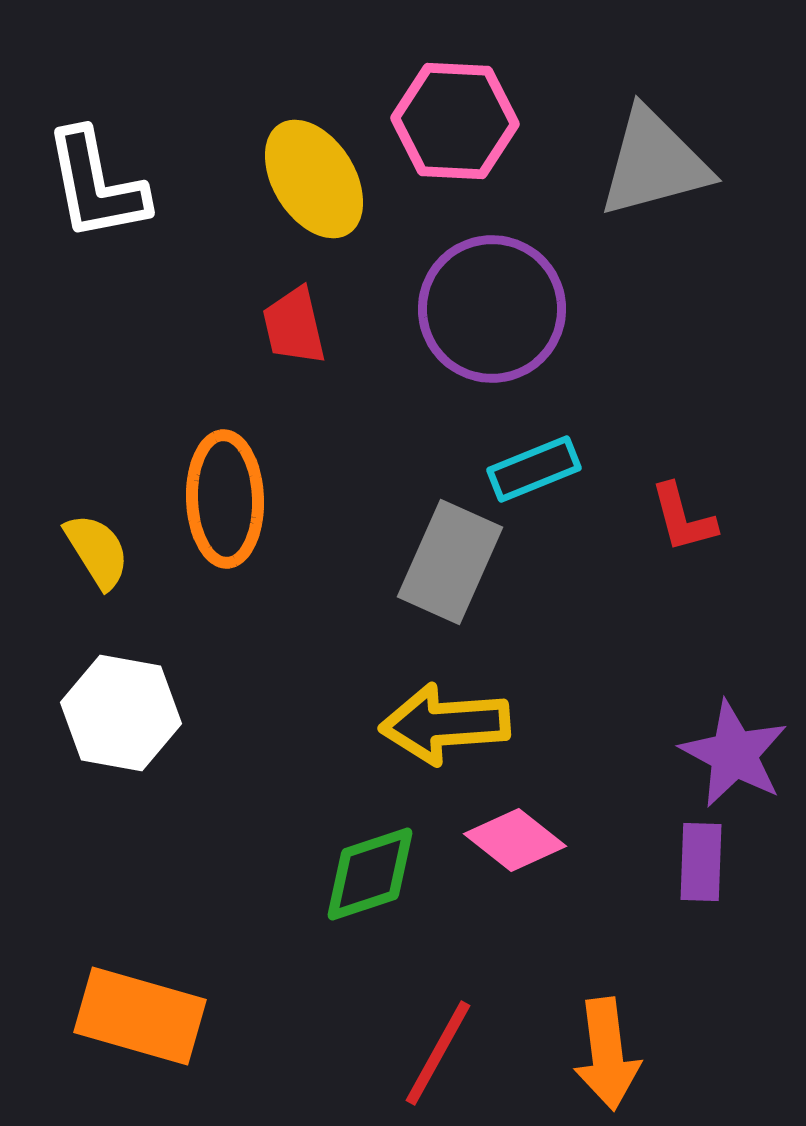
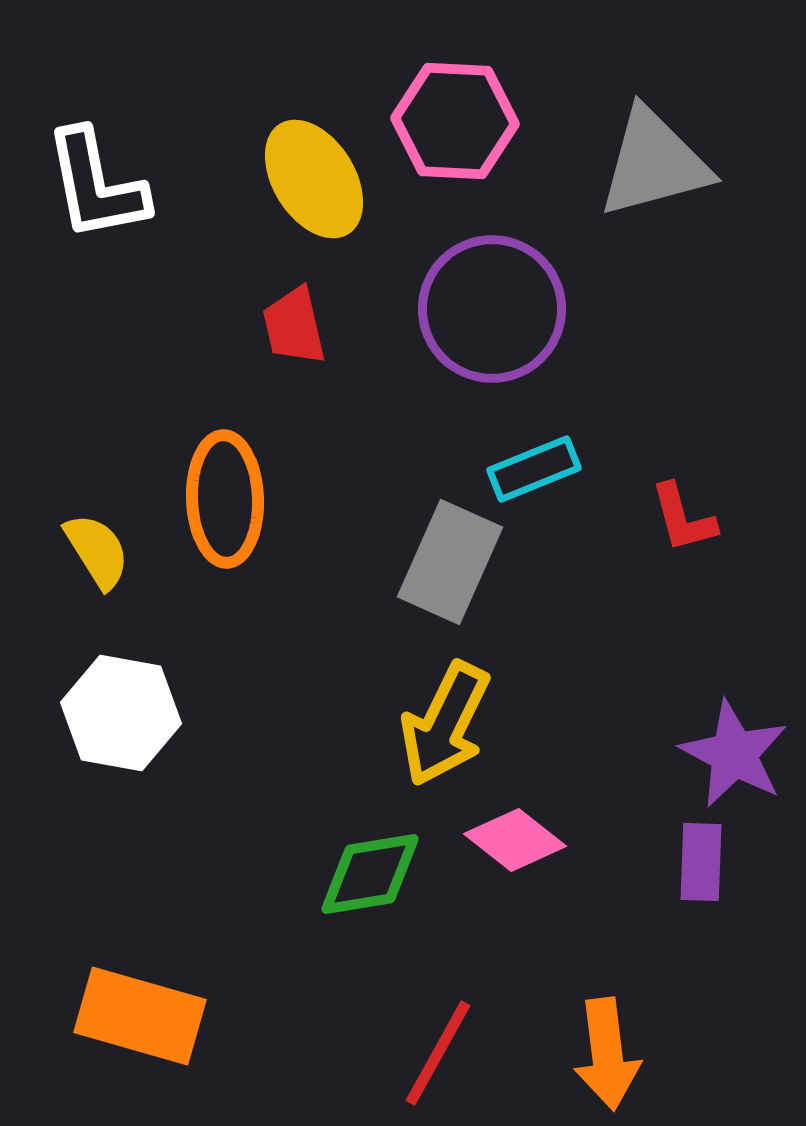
yellow arrow: rotated 60 degrees counterclockwise
green diamond: rotated 9 degrees clockwise
